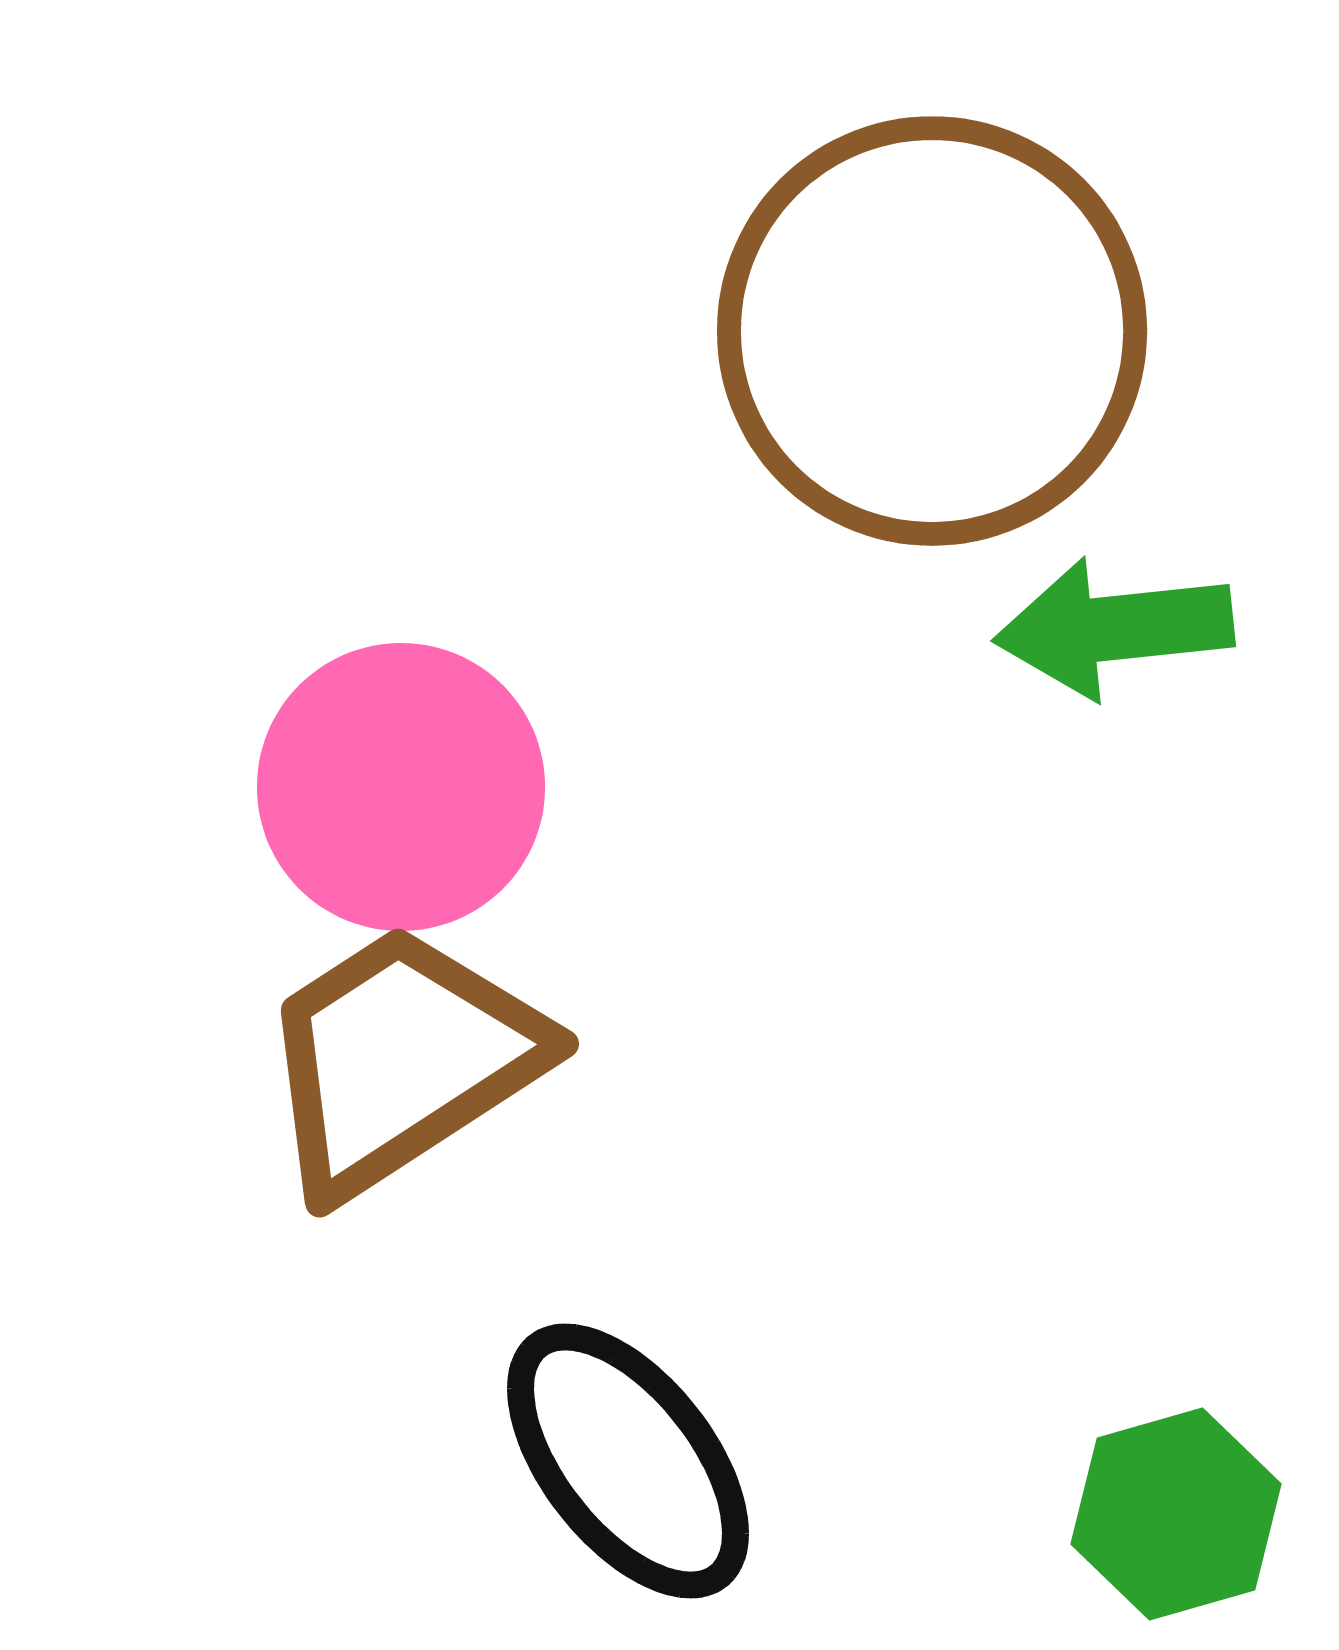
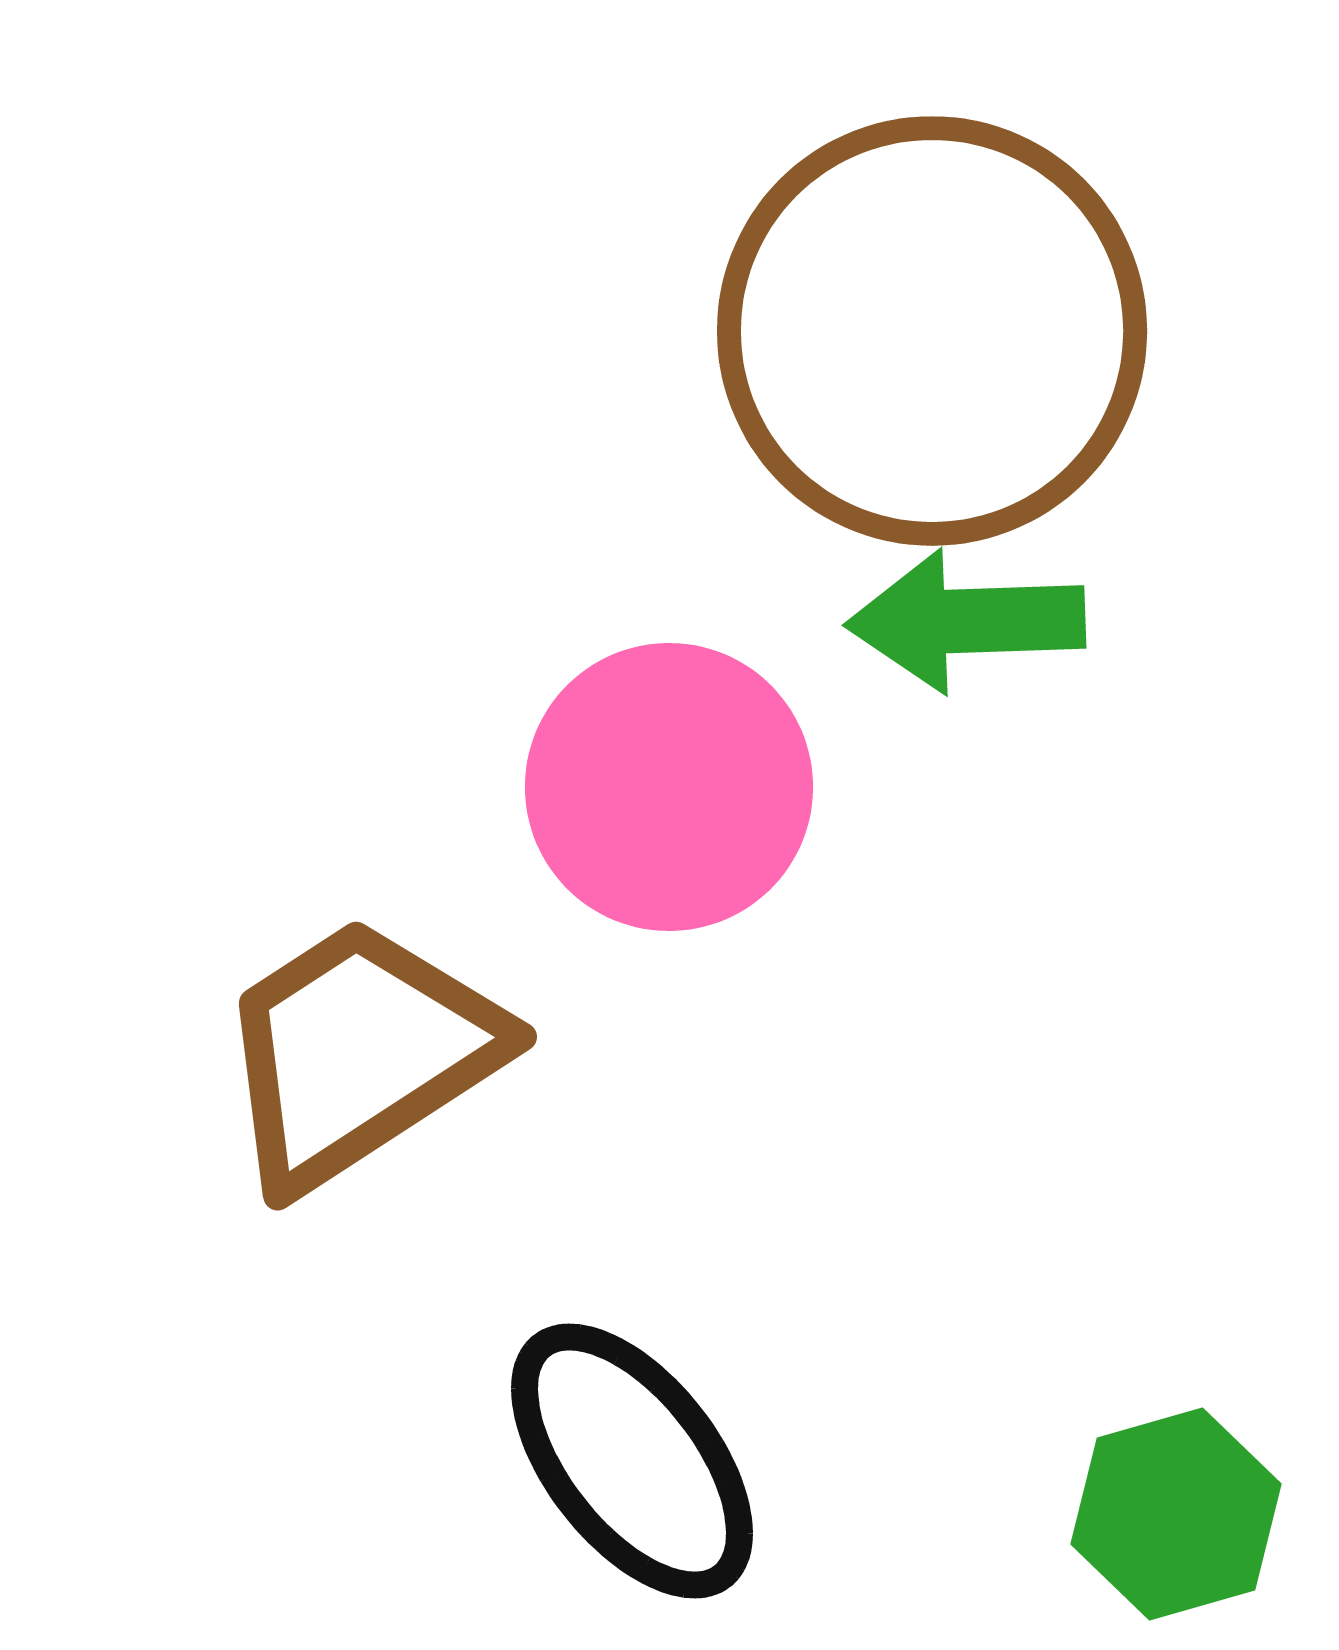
green arrow: moved 148 px left, 7 px up; rotated 4 degrees clockwise
pink circle: moved 268 px right
brown trapezoid: moved 42 px left, 7 px up
black ellipse: moved 4 px right
